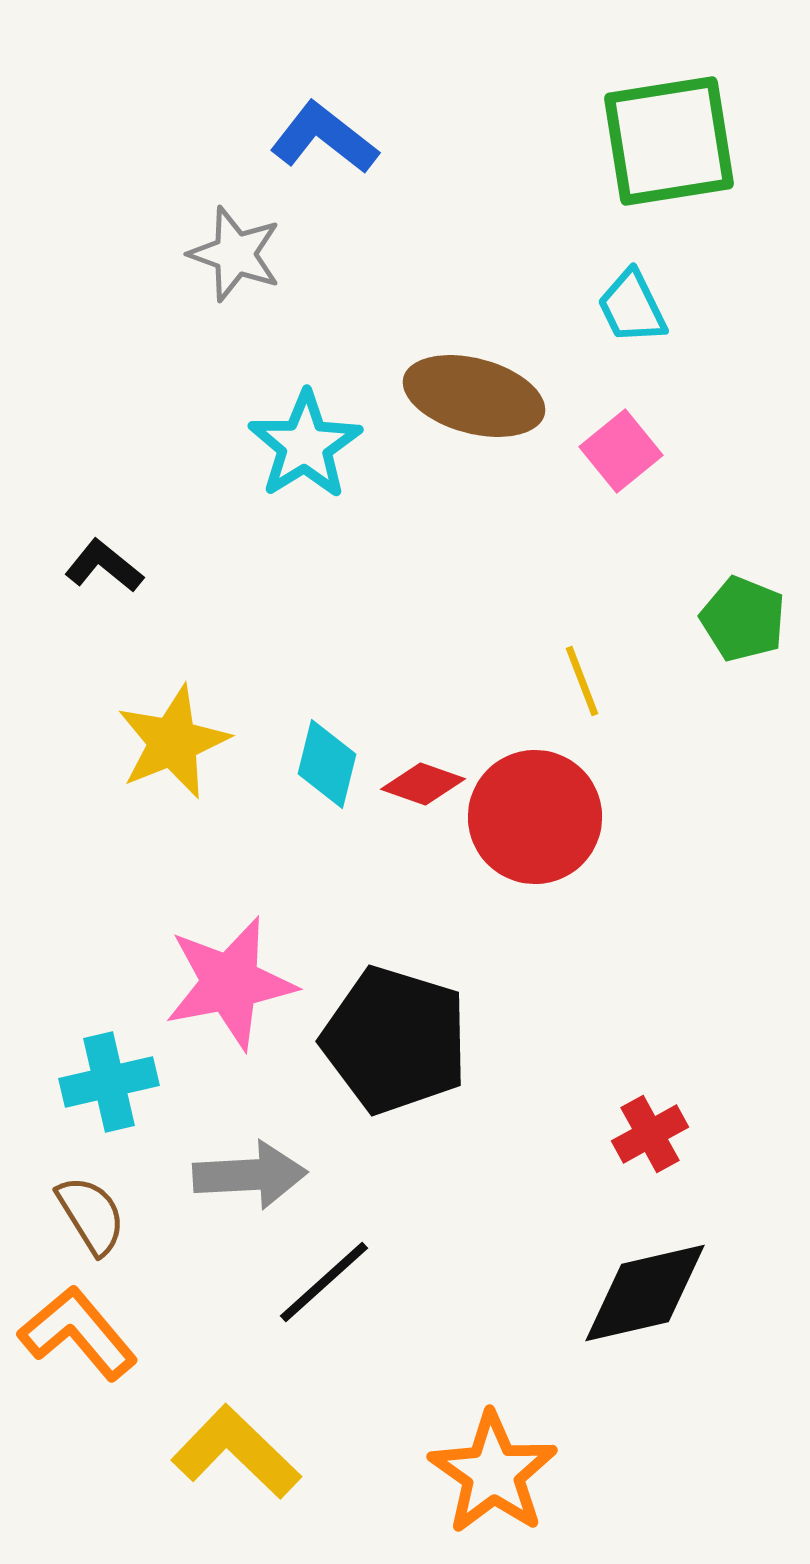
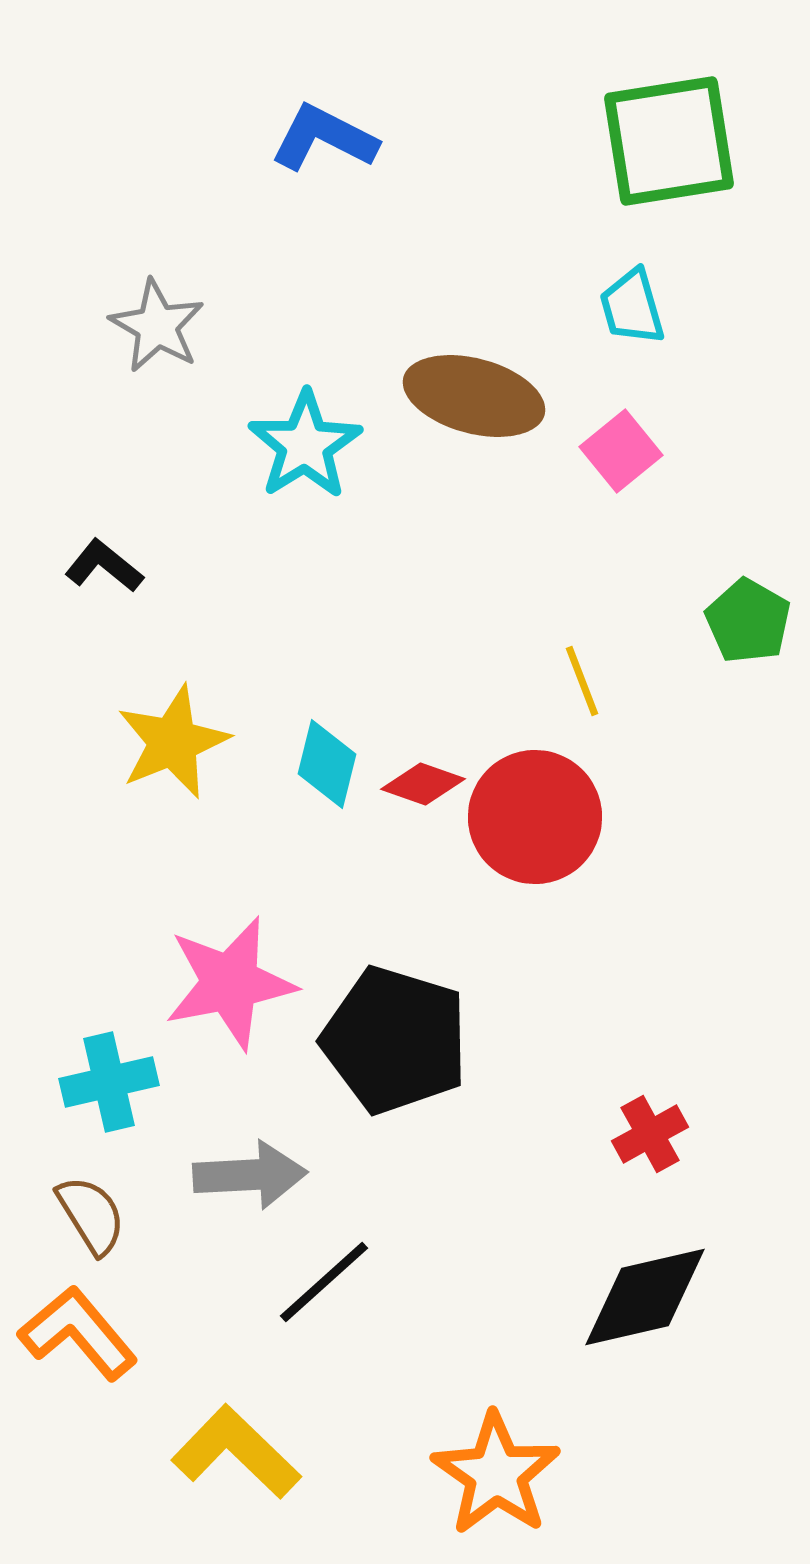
blue L-shape: rotated 11 degrees counterclockwise
gray star: moved 78 px left, 72 px down; rotated 10 degrees clockwise
cyan trapezoid: rotated 10 degrees clockwise
green pentagon: moved 5 px right, 2 px down; rotated 8 degrees clockwise
black diamond: moved 4 px down
orange star: moved 3 px right, 1 px down
